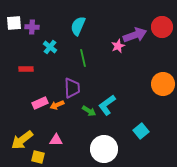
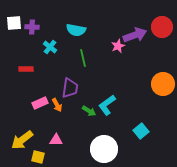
cyan semicircle: moved 2 px left, 4 px down; rotated 102 degrees counterclockwise
purple trapezoid: moved 2 px left; rotated 10 degrees clockwise
orange arrow: rotated 96 degrees counterclockwise
